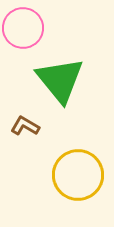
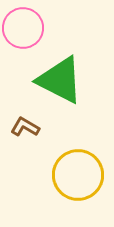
green triangle: rotated 24 degrees counterclockwise
brown L-shape: moved 1 px down
